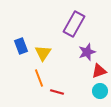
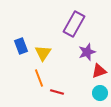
cyan circle: moved 2 px down
